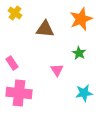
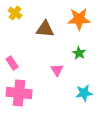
orange star: moved 2 px left; rotated 20 degrees clockwise
